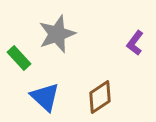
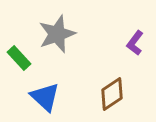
brown diamond: moved 12 px right, 3 px up
